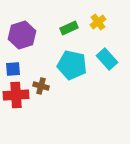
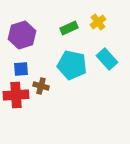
blue square: moved 8 px right
